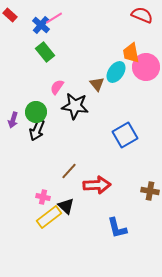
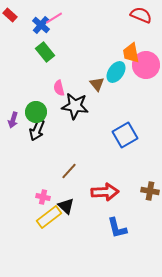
red semicircle: moved 1 px left
pink circle: moved 2 px up
pink semicircle: moved 2 px right, 1 px down; rotated 49 degrees counterclockwise
red arrow: moved 8 px right, 7 px down
